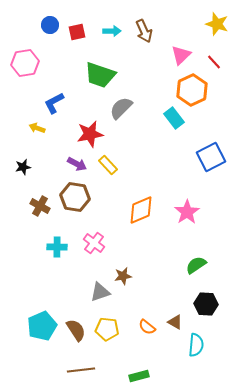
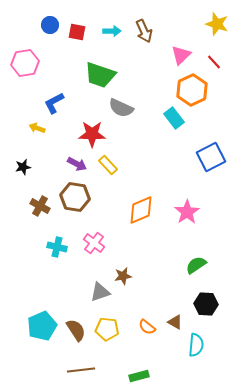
red square: rotated 24 degrees clockwise
gray semicircle: rotated 110 degrees counterclockwise
red star: moved 2 px right; rotated 12 degrees clockwise
cyan cross: rotated 12 degrees clockwise
